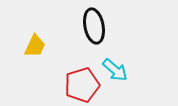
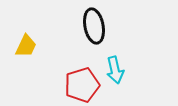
yellow trapezoid: moved 9 px left
cyan arrow: rotated 36 degrees clockwise
